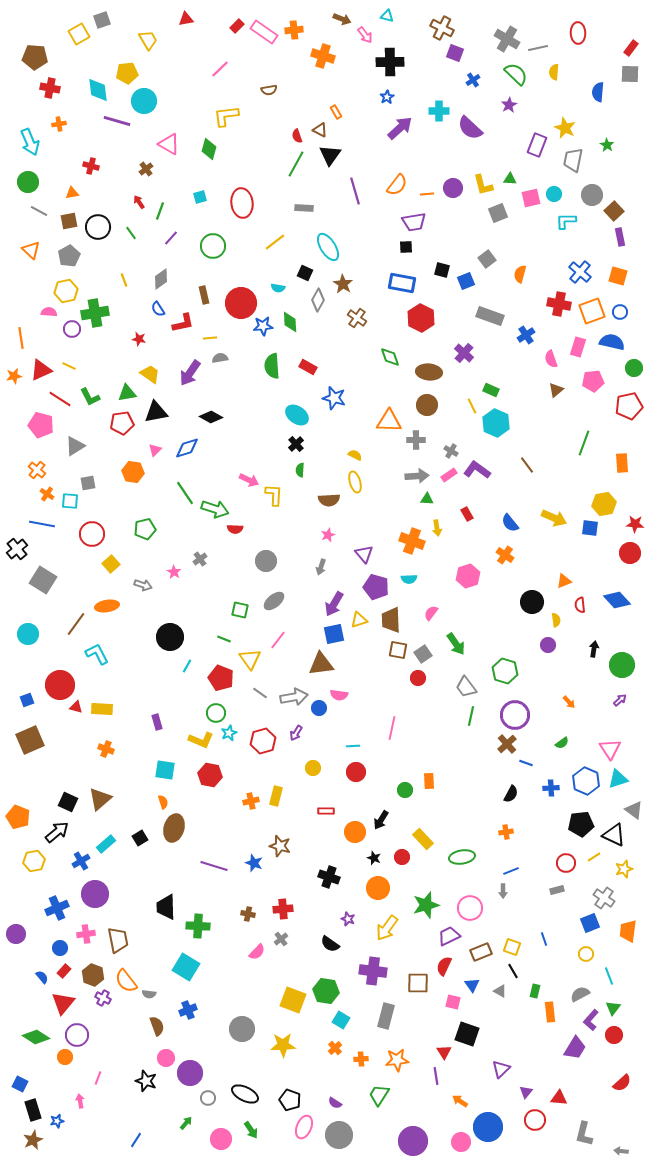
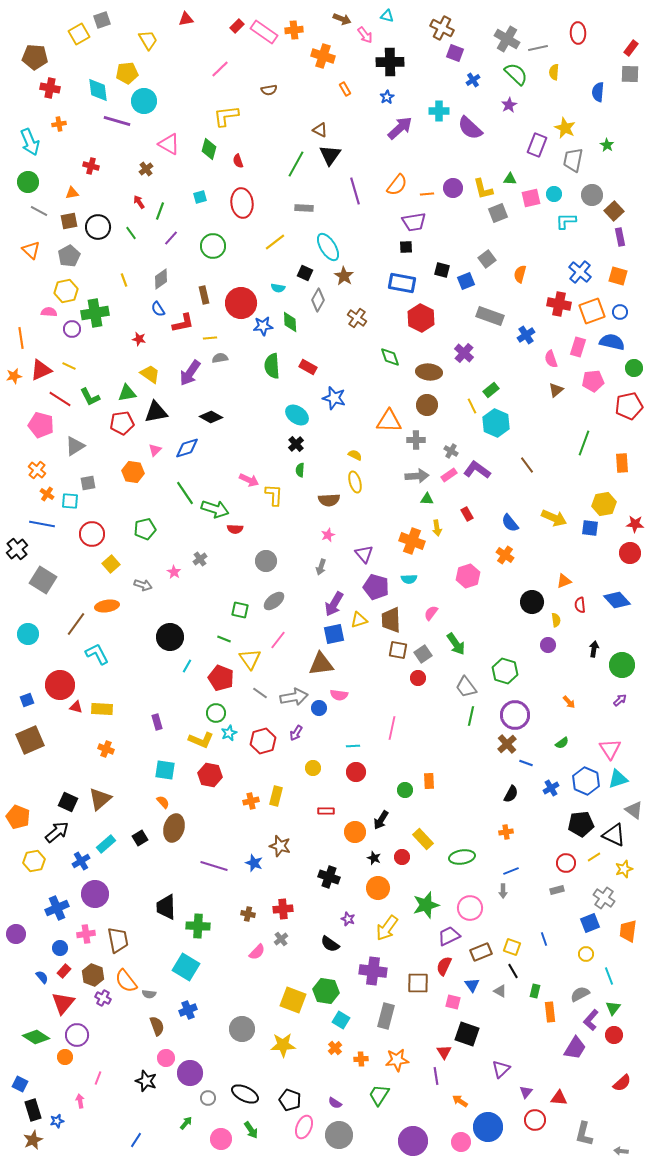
orange rectangle at (336, 112): moved 9 px right, 23 px up
red semicircle at (297, 136): moved 59 px left, 25 px down
yellow L-shape at (483, 185): moved 4 px down
brown star at (343, 284): moved 1 px right, 8 px up
green rectangle at (491, 390): rotated 63 degrees counterclockwise
blue cross at (551, 788): rotated 28 degrees counterclockwise
orange semicircle at (163, 802): rotated 24 degrees counterclockwise
